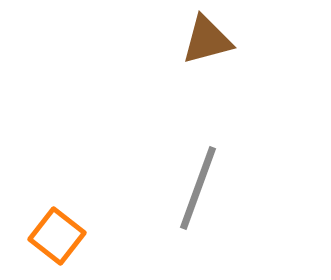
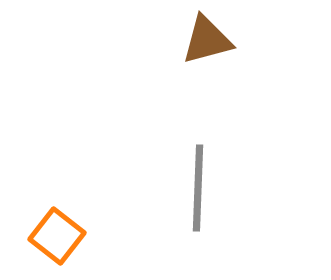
gray line: rotated 18 degrees counterclockwise
